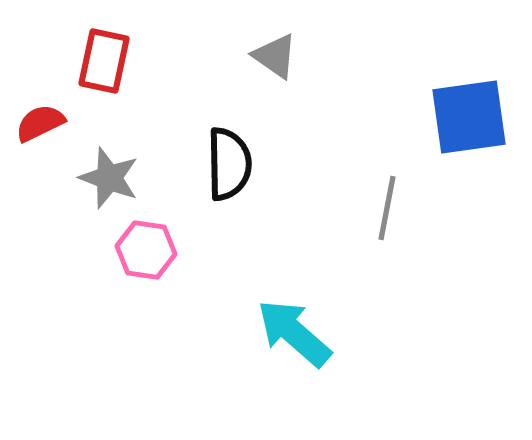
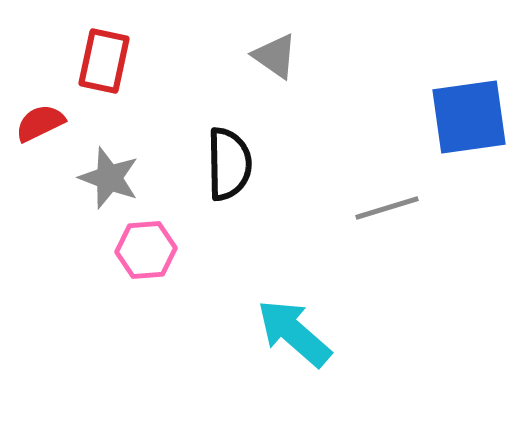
gray line: rotated 62 degrees clockwise
pink hexagon: rotated 12 degrees counterclockwise
